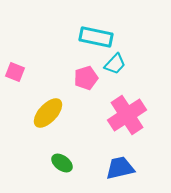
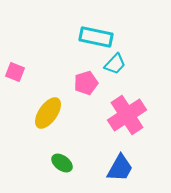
pink pentagon: moved 5 px down
yellow ellipse: rotated 8 degrees counterclockwise
blue trapezoid: rotated 132 degrees clockwise
